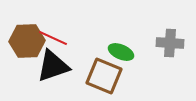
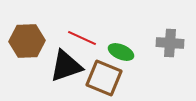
red line: moved 29 px right
black triangle: moved 13 px right
brown square: moved 2 px down
